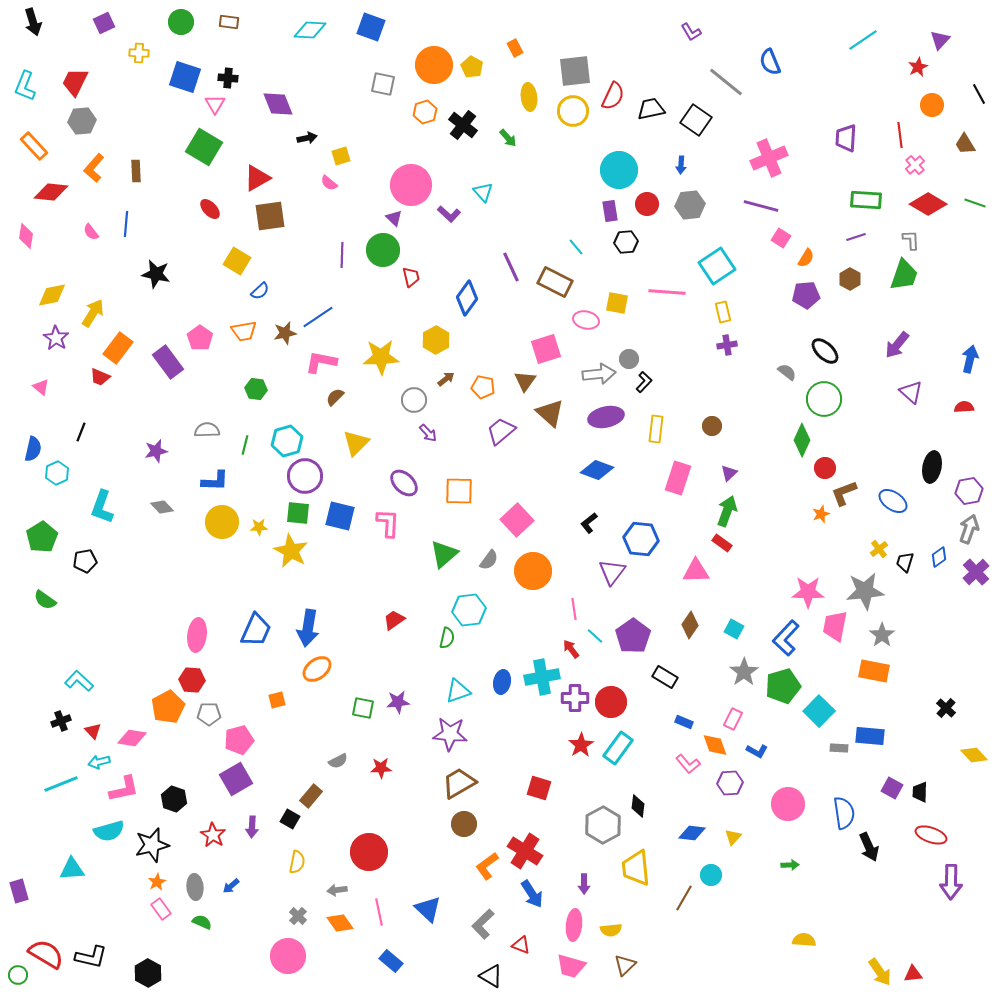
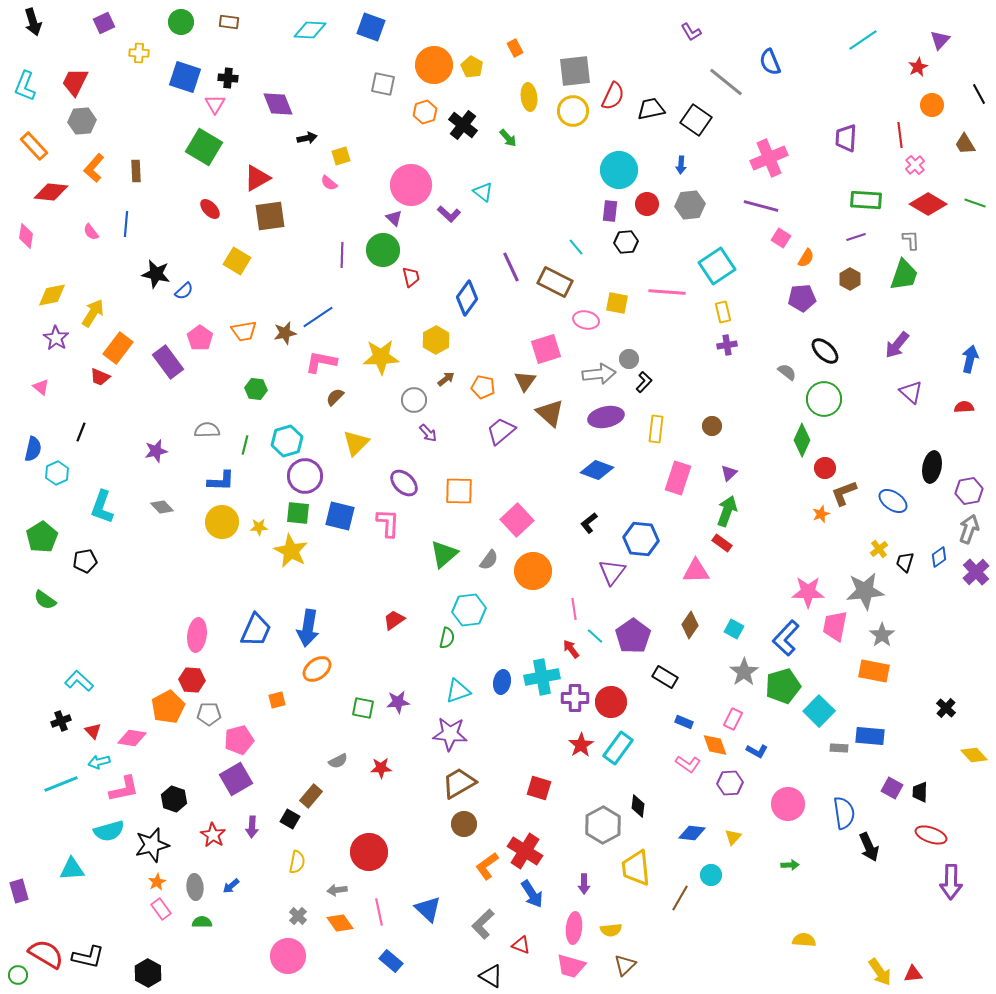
cyan triangle at (483, 192): rotated 10 degrees counterclockwise
purple rectangle at (610, 211): rotated 15 degrees clockwise
blue semicircle at (260, 291): moved 76 px left
purple pentagon at (806, 295): moved 4 px left, 3 px down
blue L-shape at (215, 481): moved 6 px right
pink L-shape at (688, 764): rotated 15 degrees counterclockwise
brown line at (684, 898): moved 4 px left
green semicircle at (202, 922): rotated 24 degrees counterclockwise
pink ellipse at (574, 925): moved 3 px down
black L-shape at (91, 957): moved 3 px left
